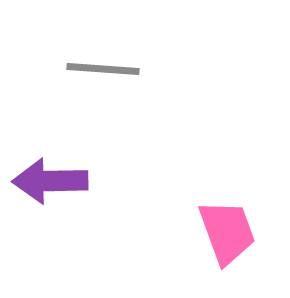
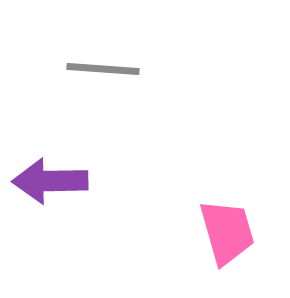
pink trapezoid: rotated 4 degrees clockwise
